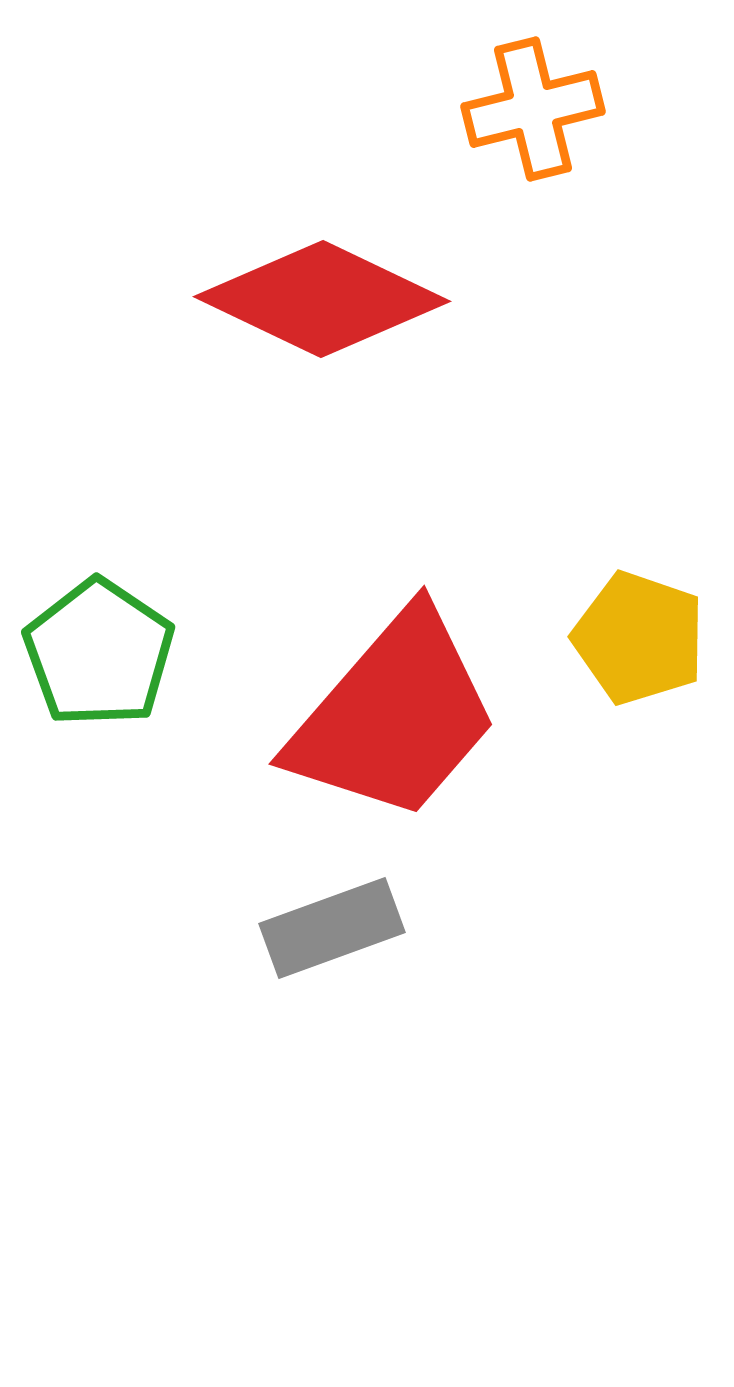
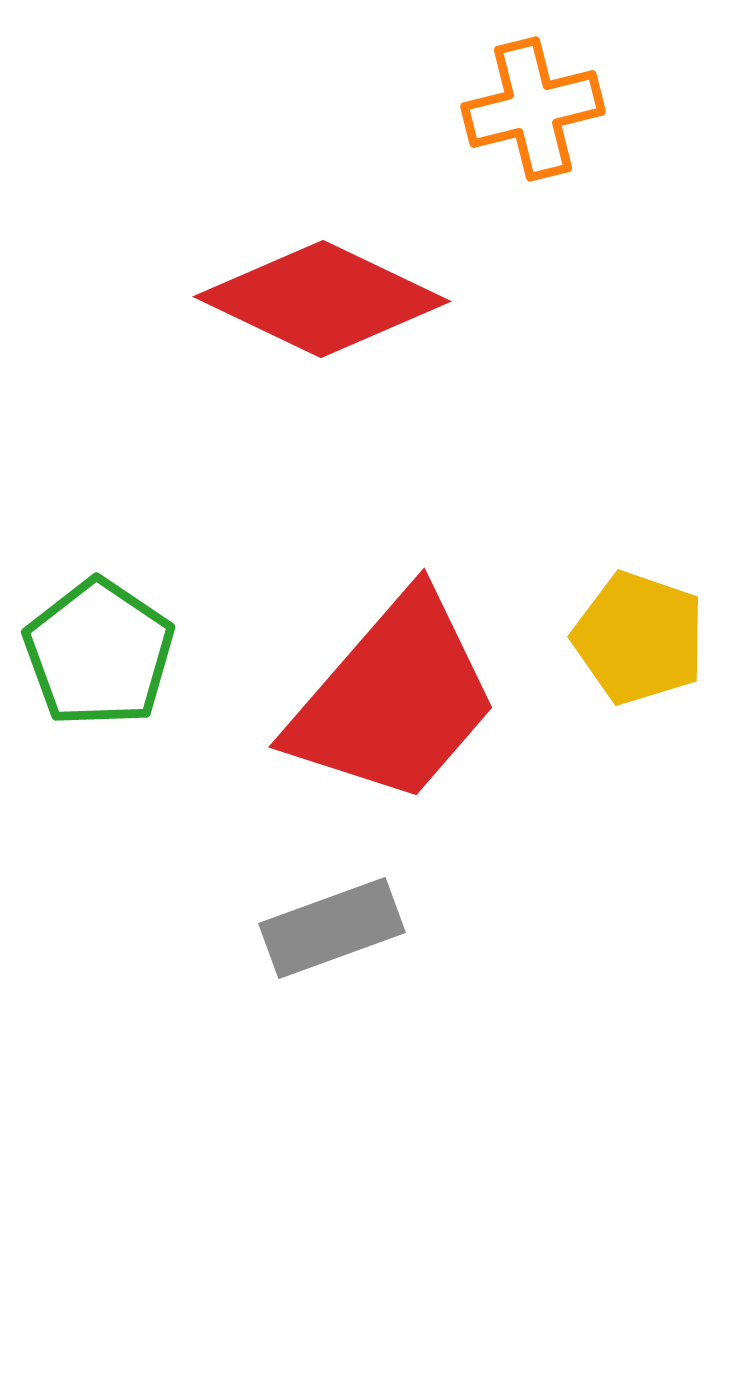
red trapezoid: moved 17 px up
